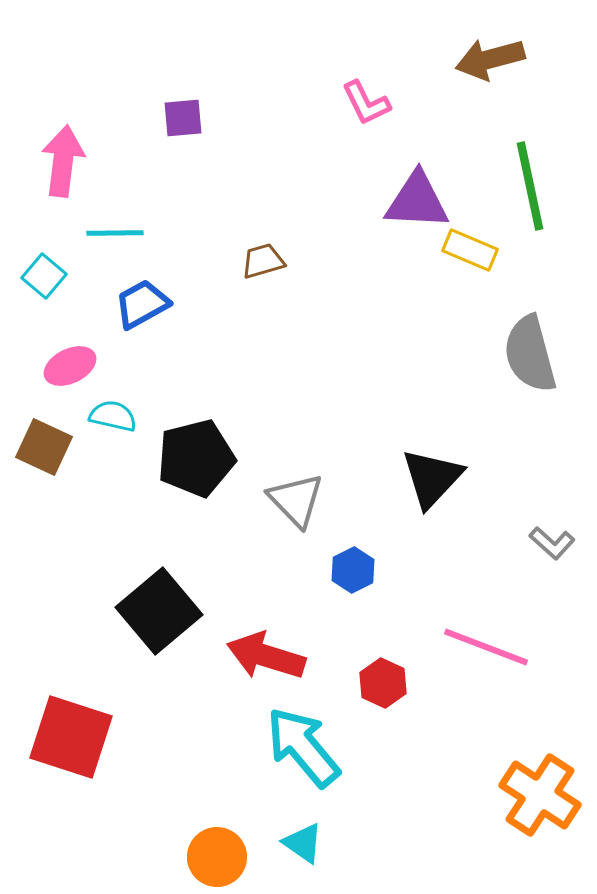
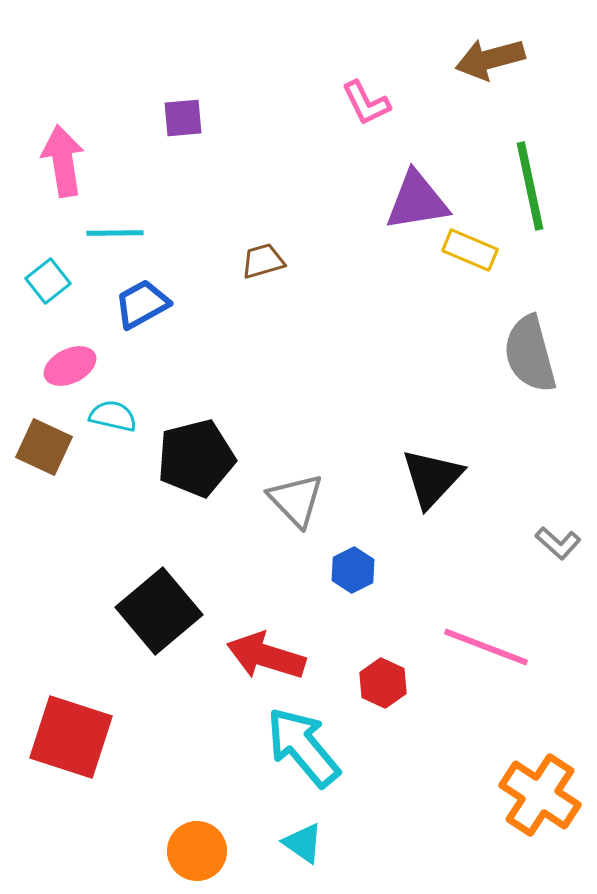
pink arrow: rotated 16 degrees counterclockwise
purple triangle: rotated 12 degrees counterclockwise
cyan square: moved 4 px right, 5 px down; rotated 12 degrees clockwise
gray L-shape: moved 6 px right
orange circle: moved 20 px left, 6 px up
